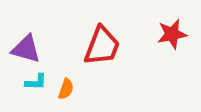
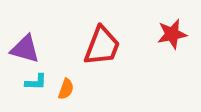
purple triangle: moved 1 px left
